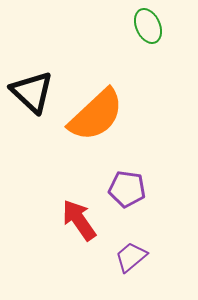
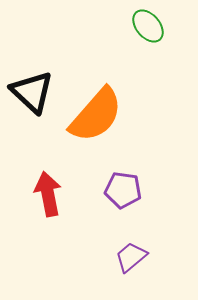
green ellipse: rotated 16 degrees counterclockwise
orange semicircle: rotated 6 degrees counterclockwise
purple pentagon: moved 4 px left, 1 px down
red arrow: moved 31 px left, 26 px up; rotated 24 degrees clockwise
